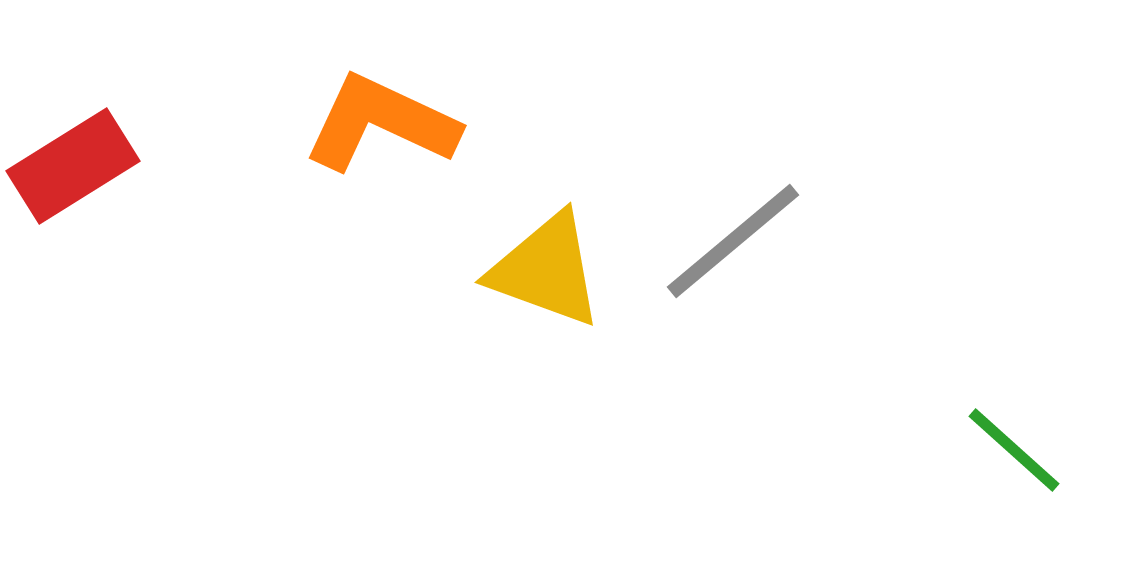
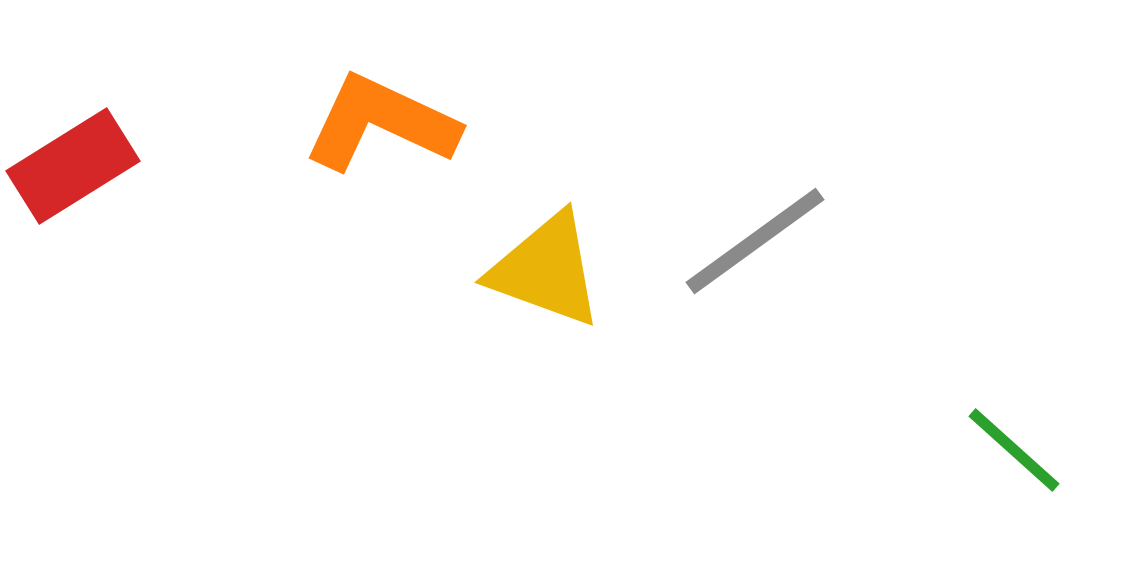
gray line: moved 22 px right; rotated 4 degrees clockwise
